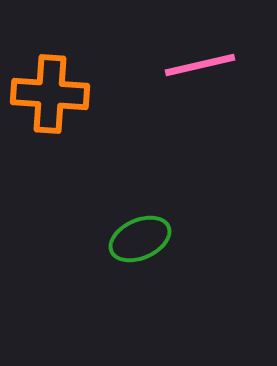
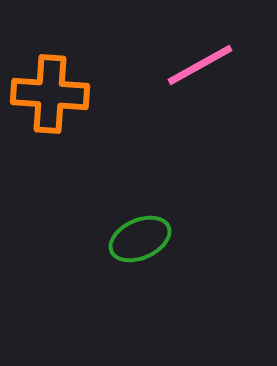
pink line: rotated 16 degrees counterclockwise
